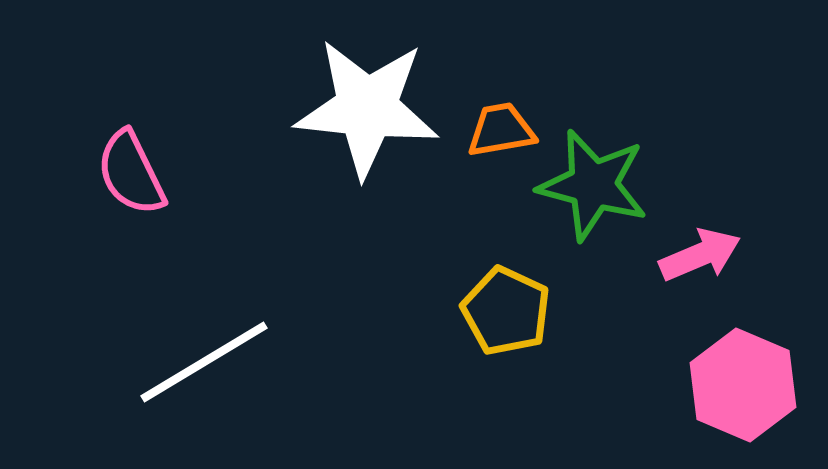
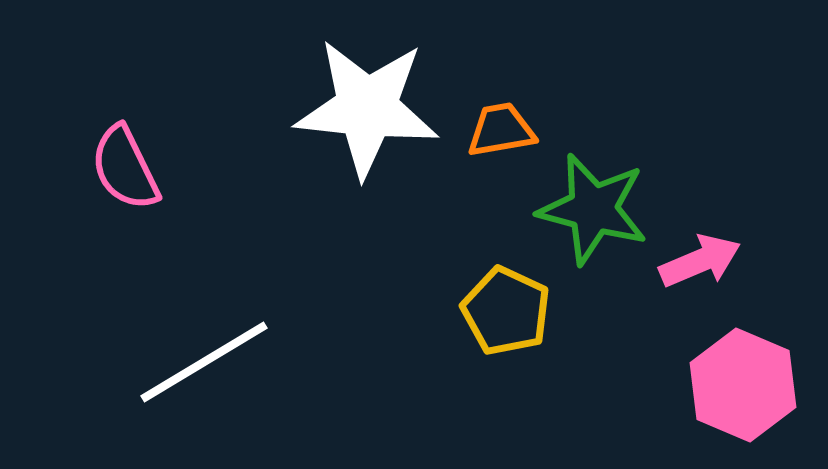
pink semicircle: moved 6 px left, 5 px up
green star: moved 24 px down
pink arrow: moved 6 px down
